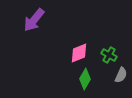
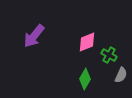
purple arrow: moved 16 px down
pink diamond: moved 8 px right, 11 px up
